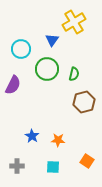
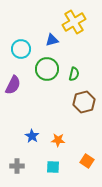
blue triangle: rotated 40 degrees clockwise
